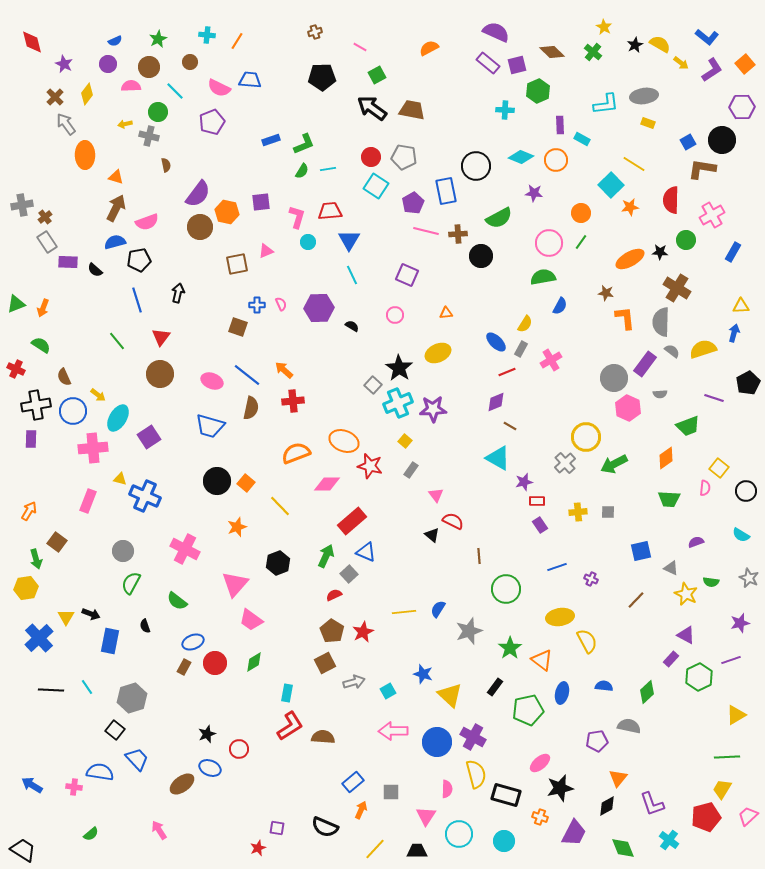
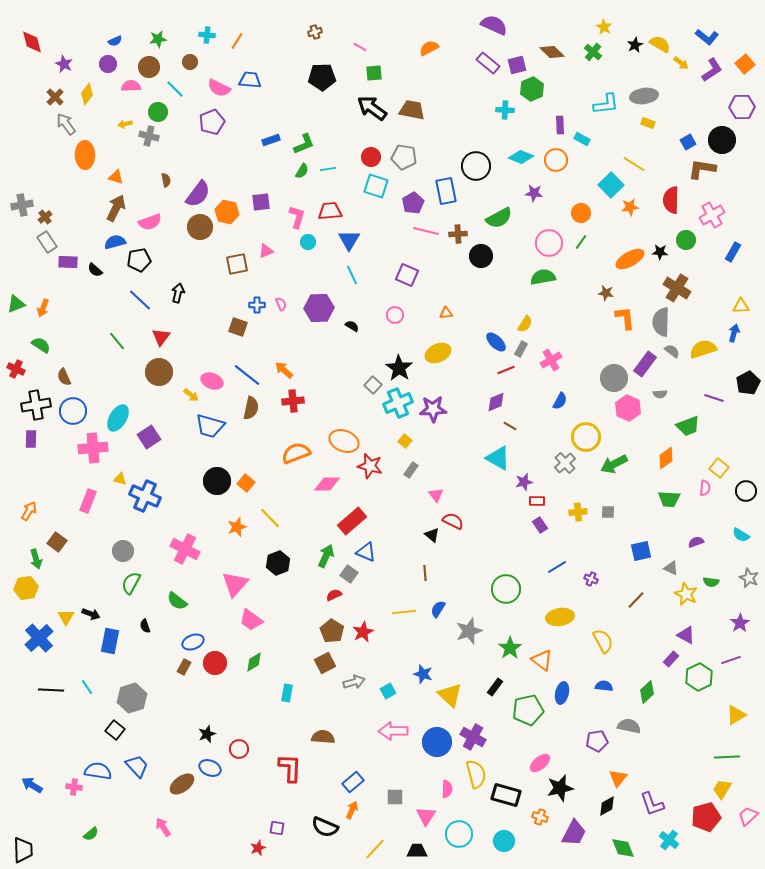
purple semicircle at (496, 32): moved 2 px left, 7 px up
green star at (158, 39): rotated 18 degrees clockwise
green square at (377, 75): moved 3 px left, 2 px up; rotated 24 degrees clockwise
cyan line at (175, 91): moved 2 px up
green hexagon at (538, 91): moved 6 px left, 2 px up
brown semicircle at (166, 165): moved 15 px down
cyan square at (376, 186): rotated 15 degrees counterclockwise
pink semicircle at (147, 222): moved 3 px right
blue line at (137, 300): moved 3 px right; rotated 30 degrees counterclockwise
blue semicircle at (560, 306): moved 95 px down
red line at (507, 372): moved 1 px left, 2 px up
brown circle at (160, 374): moved 1 px left, 2 px up
yellow arrow at (98, 395): moved 93 px right
yellow line at (280, 506): moved 10 px left, 12 px down
brown line at (479, 556): moved 54 px left, 17 px down
blue line at (557, 567): rotated 12 degrees counterclockwise
gray square at (349, 574): rotated 12 degrees counterclockwise
purple star at (740, 623): rotated 18 degrees counterclockwise
yellow semicircle at (587, 641): moved 16 px right
red L-shape at (290, 726): moved 42 px down; rotated 56 degrees counterclockwise
blue trapezoid at (137, 759): moved 7 px down
blue semicircle at (100, 772): moved 2 px left, 1 px up
gray square at (391, 792): moved 4 px right, 5 px down
orange arrow at (361, 810): moved 9 px left
pink arrow at (159, 830): moved 4 px right, 3 px up
black trapezoid at (23, 850): rotated 56 degrees clockwise
